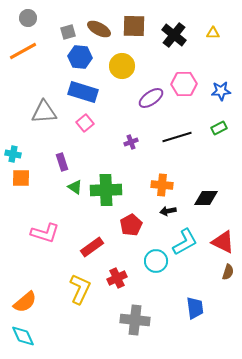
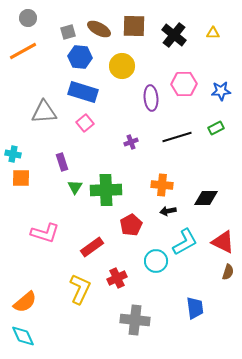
purple ellipse: rotated 60 degrees counterclockwise
green rectangle: moved 3 px left
green triangle: rotated 28 degrees clockwise
